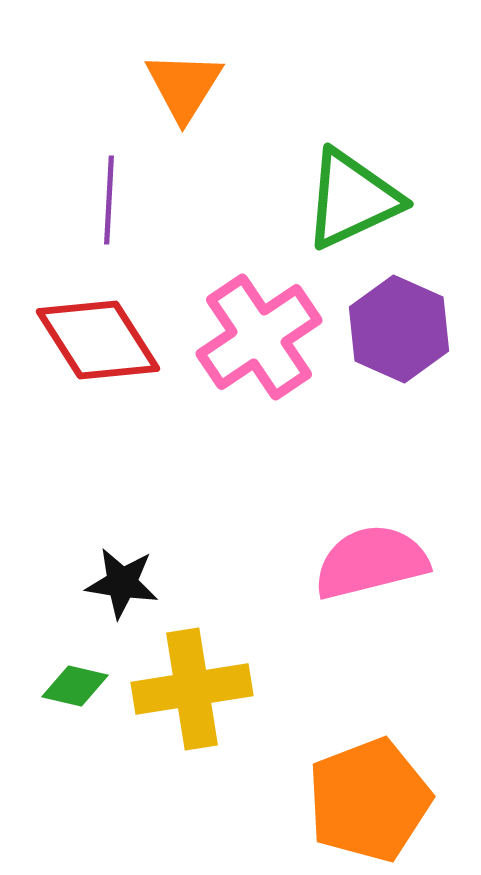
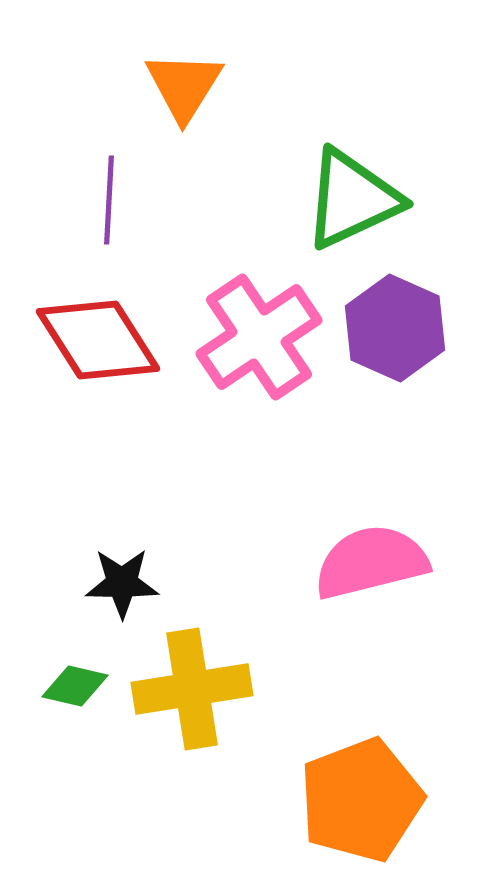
purple hexagon: moved 4 px left, 1 px up
black star: rotated 8 degrees counterclockwise
orange pentagon: moved 8 px left
